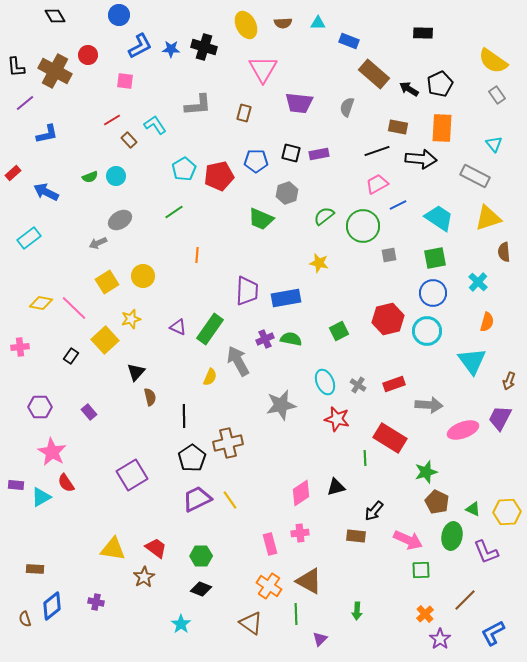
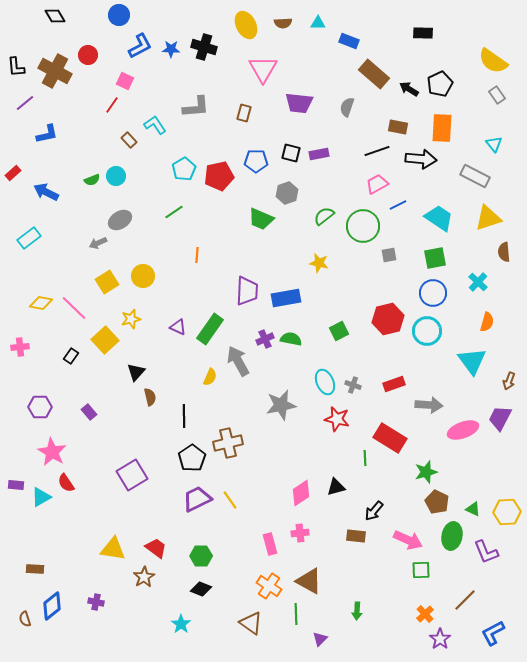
pink square at (125, 81): rotated 18 degrees clockwise
gray L-shape at (198, 105): moved 2 px left, 2 px down
red line at (112, 120): moved 15 px up; rotated 24 degrees counterclockwise
green semicircle at (90, 177): moved 2 px right, 3 px down
gray cross at (358, 385): moved 5 px left; rotated 14 degrees counterclockwise
